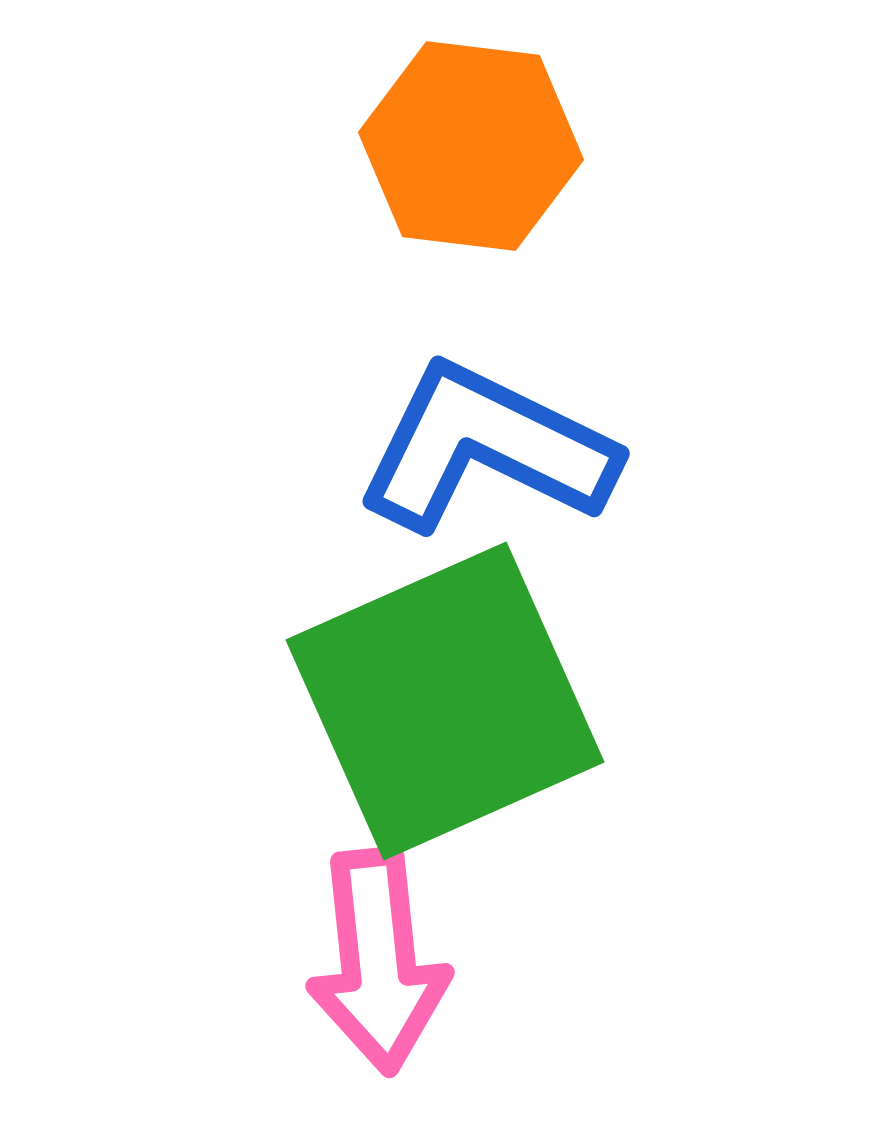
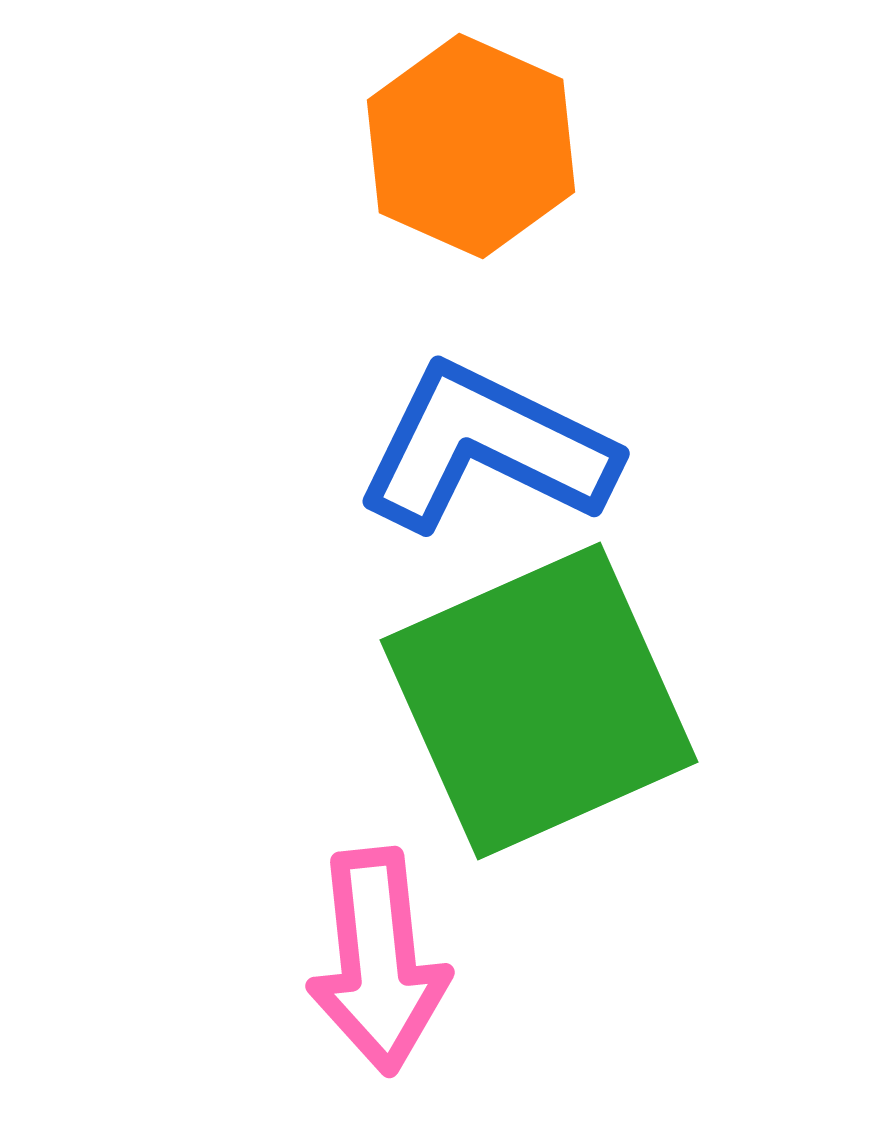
orange hexagon: rotated 17 degrees clockwise
green square: moved 94 px right
